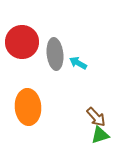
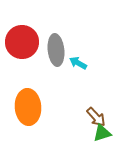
gray ellipse: moved 1 px right, 4 px up
green triangle: moved 2 px right, 2 px up
